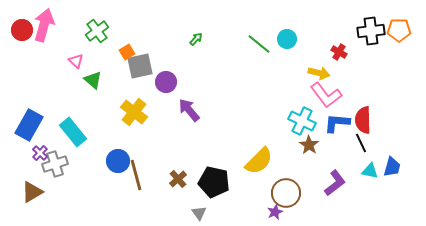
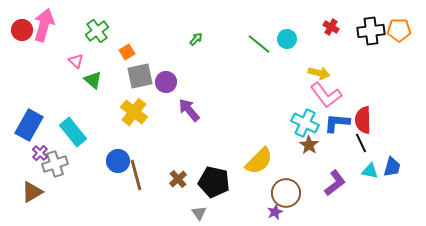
red cross: moved 8 px left, 25 px up
gray square: moved 10 px down
cyan cross: moved 3 px right, 2 px down
